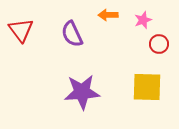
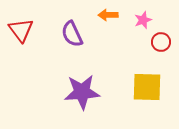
red circle: moved 2 px right, 2 px up
